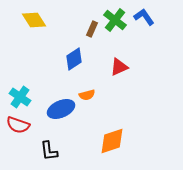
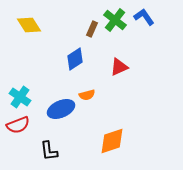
yellow diamond: moved 5 px left, 5 px down
blue diamond: moved 1 px right
red semicircle: rotated 40 degrees counterclockwise
